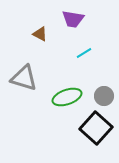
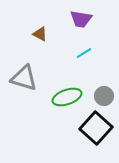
purple trapezoid: moved 8 px right
